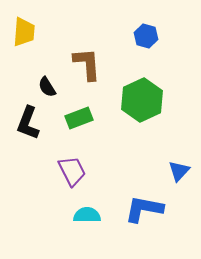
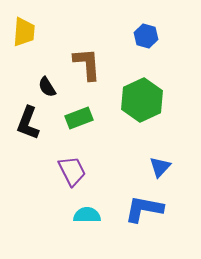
blue triangle: moved 19 px left, 4 px up
